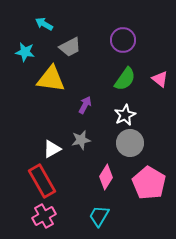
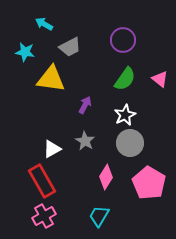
gray star: moved 4 px right, 1 px down; rotated 30 degrees counterclockwise
